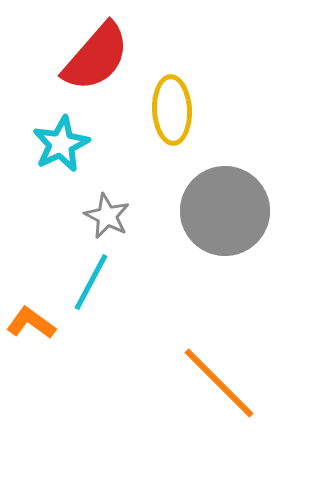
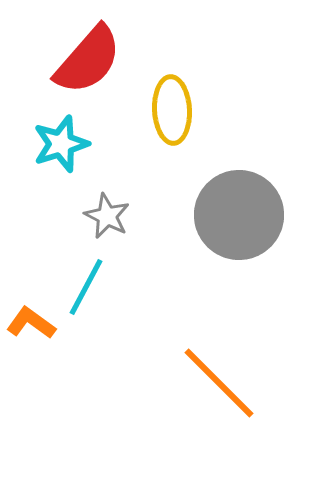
red semicircle: moved 8 px left, 3 px down
cyan star: rotated 8 degrees clockwise
gray circle: moved 14 px right, 4 px down
cyan line: moved 5 px left, 5 px down
